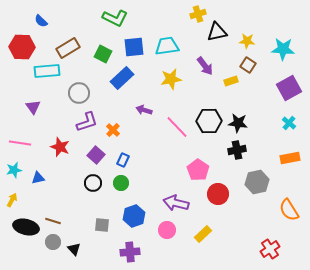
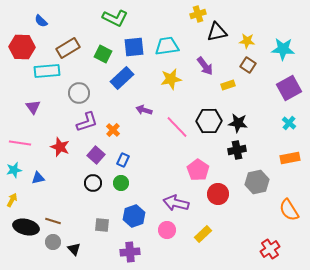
yellow rectangle at (231, 81): moved 3 px left, 4 px down
